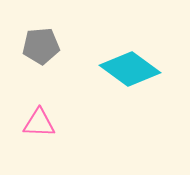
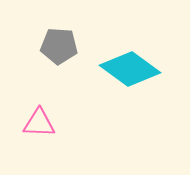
gray pentagon: moved 18 px right; rotated 9 degrees clockwise
